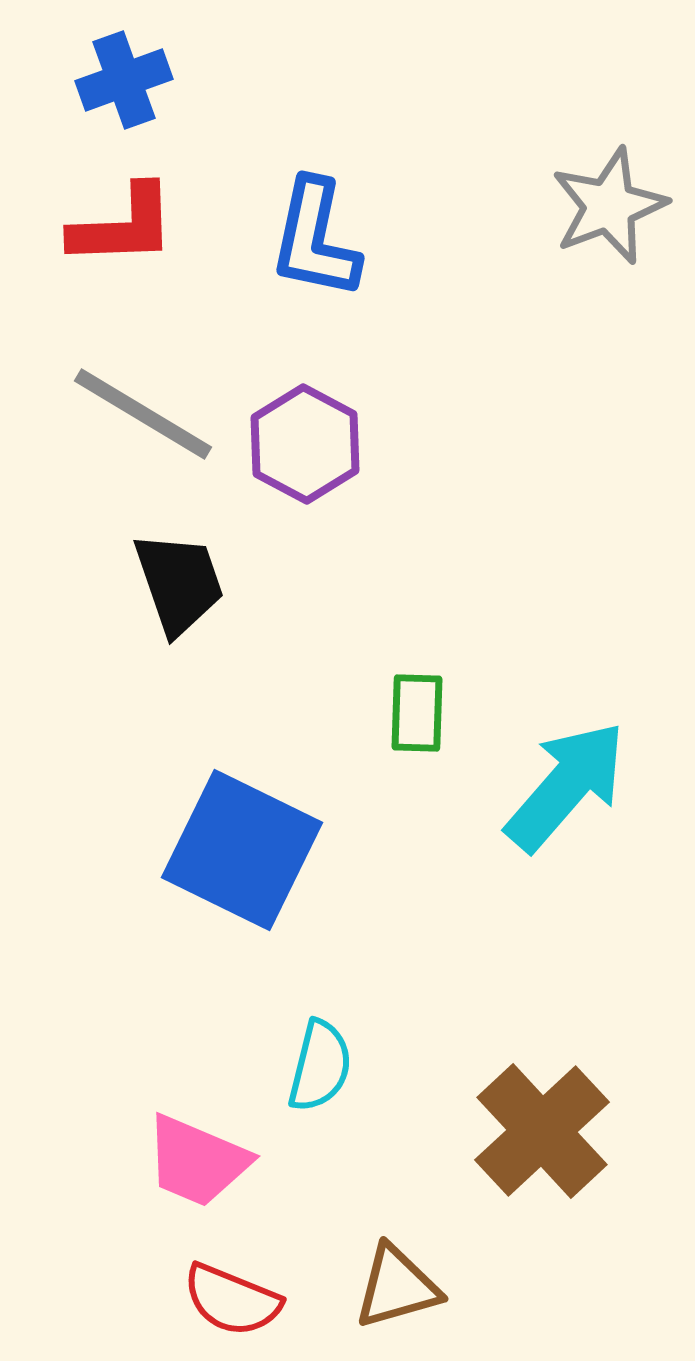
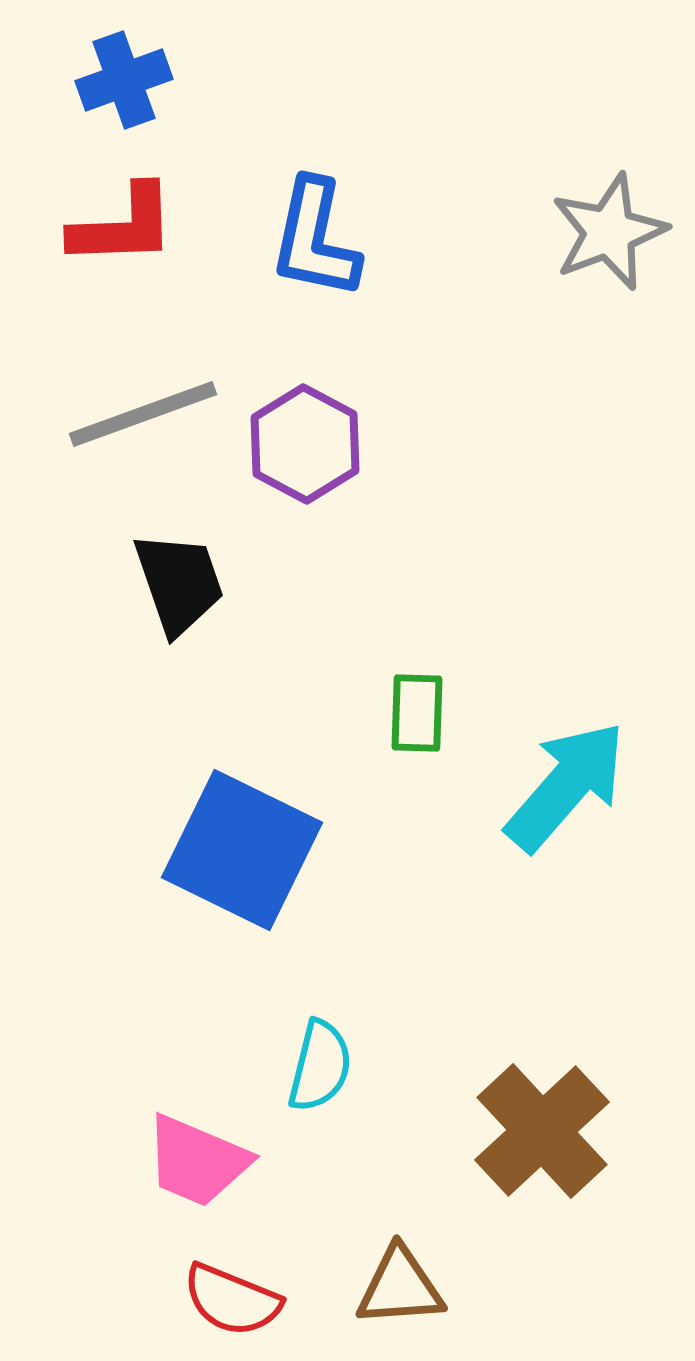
gray star: moved 26 px down
gray line: rotated 51 degrees counterclockwise
brown triangle: moved 3 px right; rotated 12 degrees clockwise
